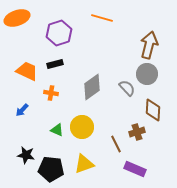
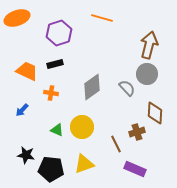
brown diamond: moved 2 px right, 3 px down
